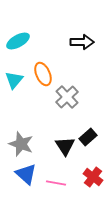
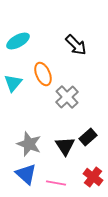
black arrow: moved 6 px left, 3 px down; rotated 45 degrees clockwise
cyan triangle: moved 1 px left, 3 px down
gray star: moved 8 px right
